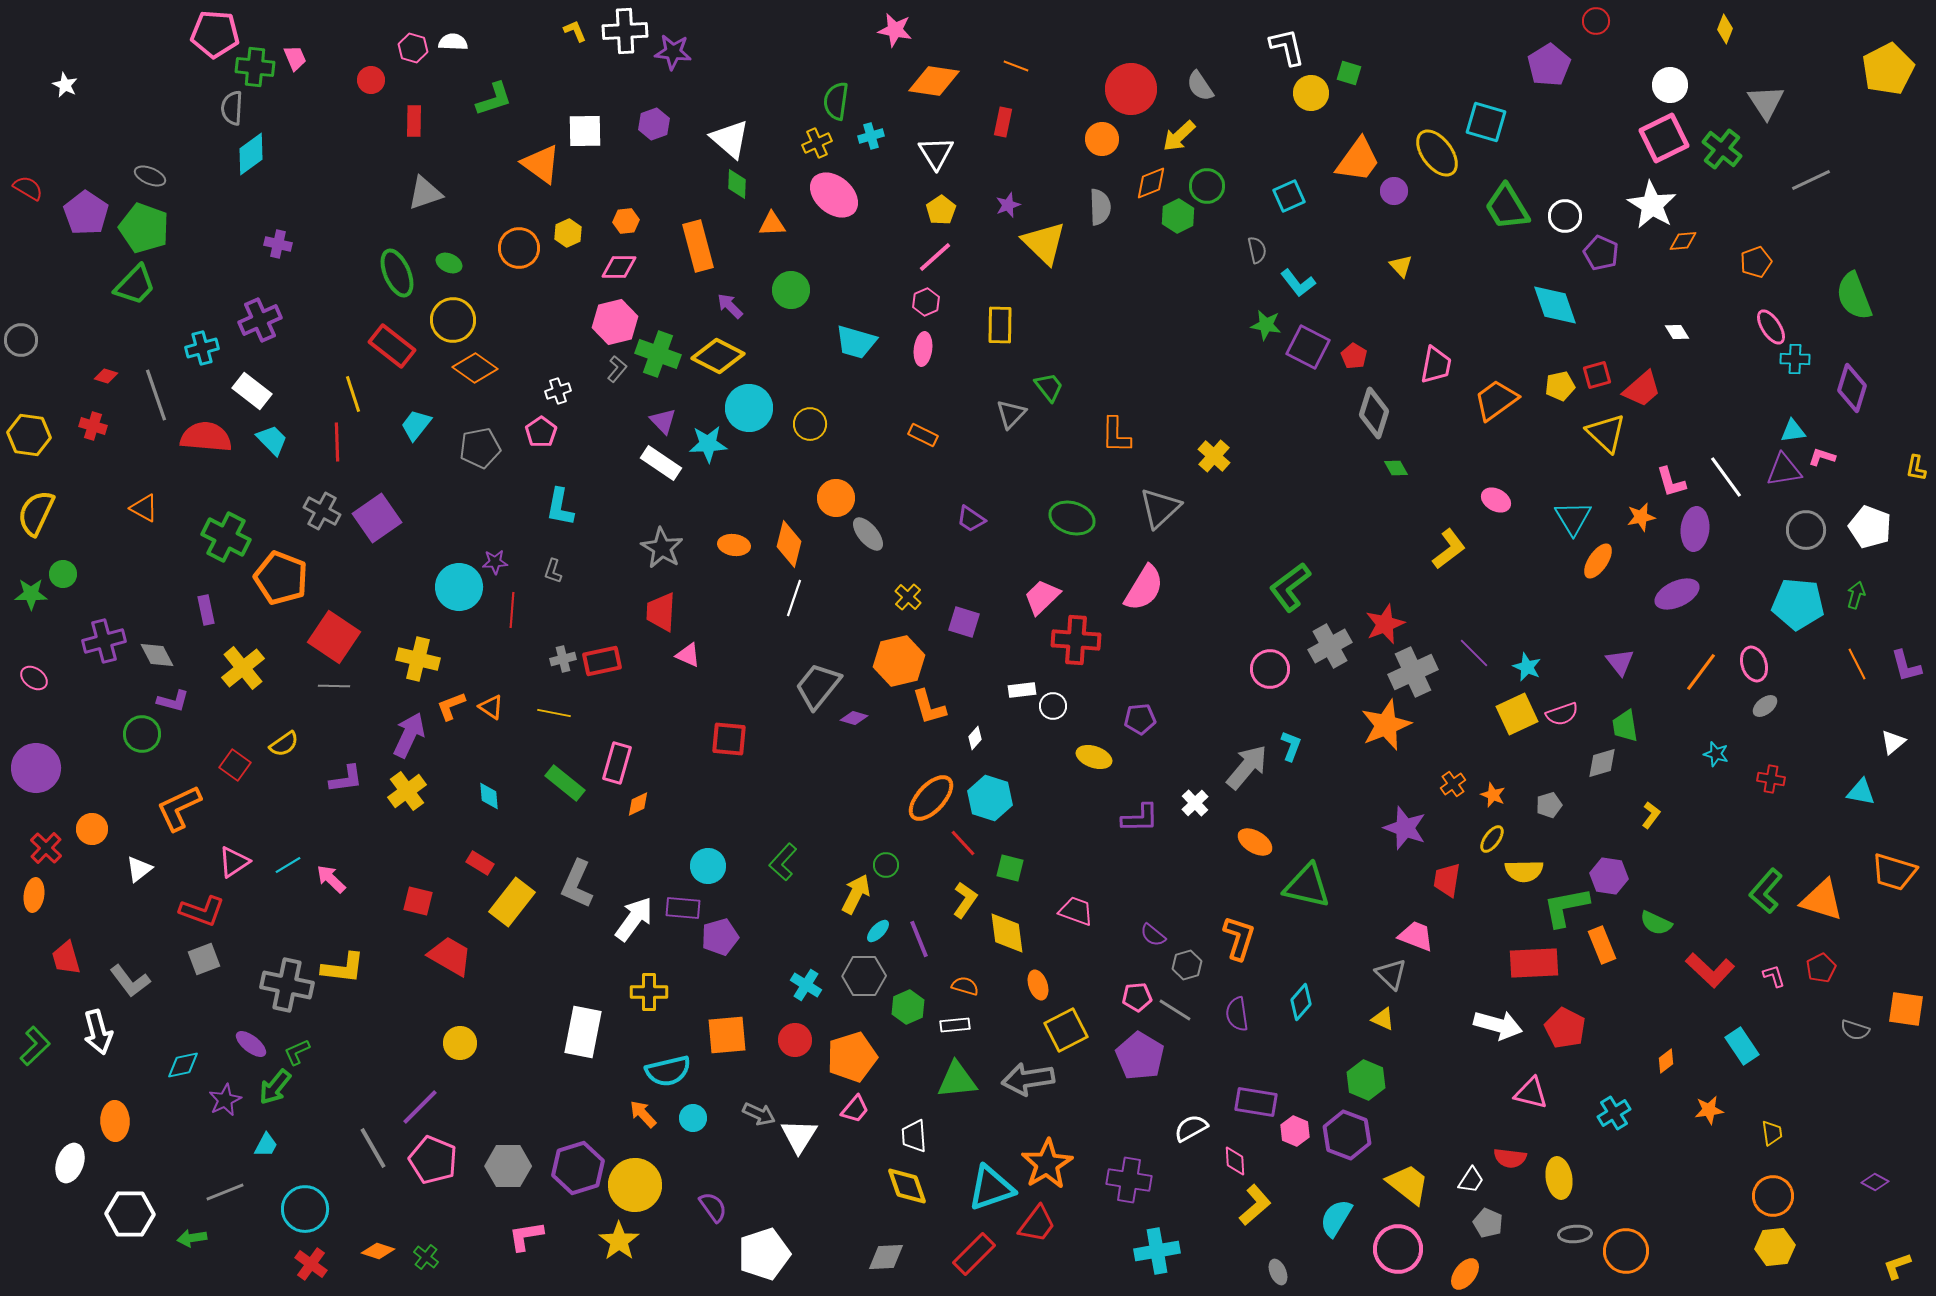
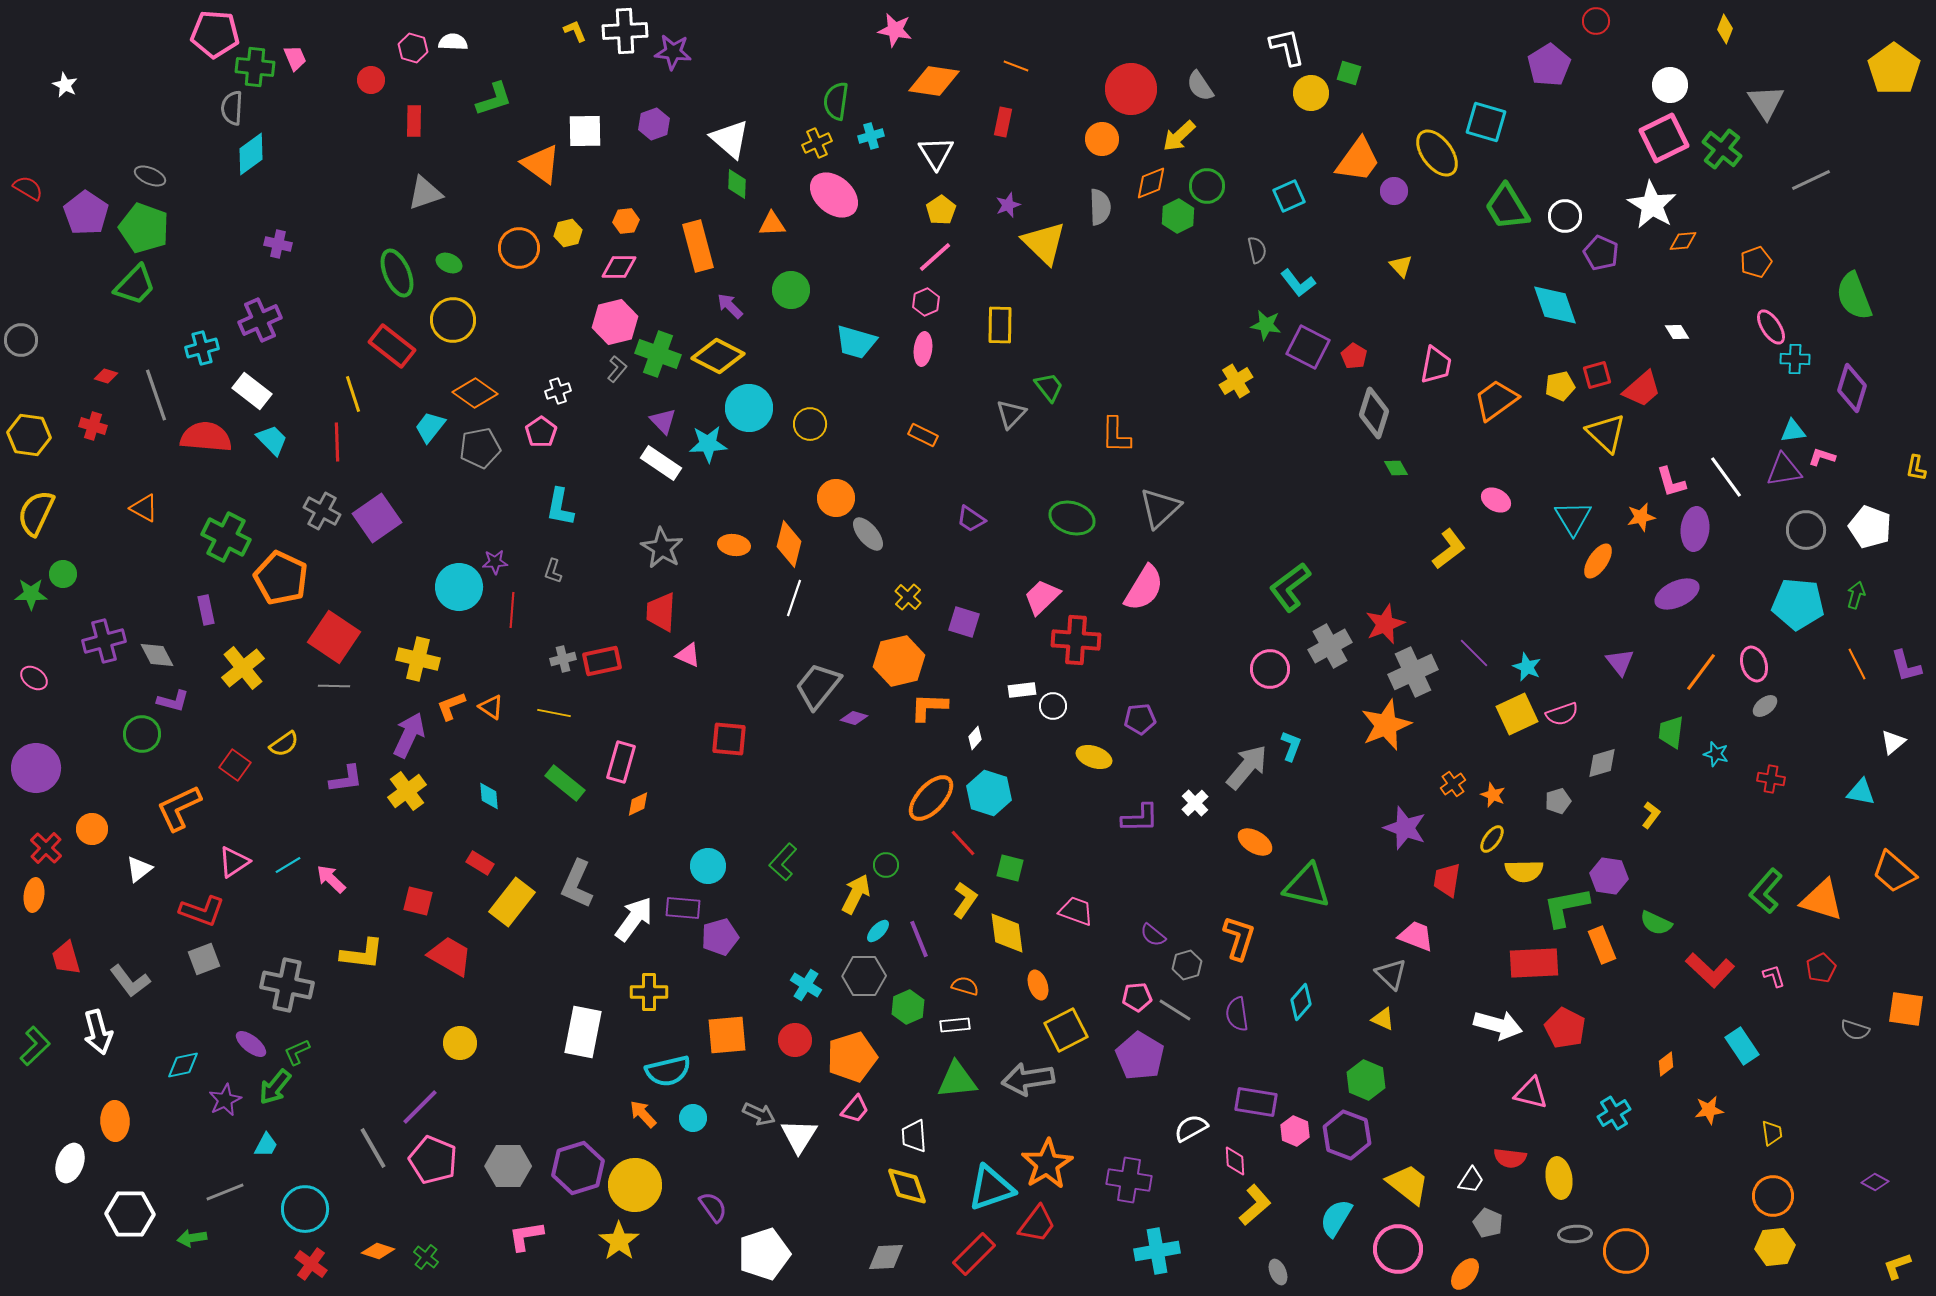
yellow pentagon at (1888, 69): moved 6 px right; rotated 9 degrees counterclockwise
yellow hexagon at (568, 233): rotated 12 degrees clockwise
orange diamond at (475, 368): moved 25 px down
cyan trapezoid at (416, 425): moved 14 px right, 2 px down
yellow cross at (1214, 456): moved 22 px right, 75 px up; rotated 16 degrees clockwise
orange pentagon at (281, 578): rotated 4 degrees clockwise
orange L-shape at (929, 707): rotated 108 degrees clockwise
green trapezoid at (1625, 726): moved 46 px right, 6 px down; rotated 16 degrees clockwise
pink rectangle at (617, 763): moved 4 px right, 1 px up
cyan hexagon at (990, 798): moved 1 px left, 5 px up
gray pentagon at (1549, 805): moved 9 px right, 4 px up
orange trapezoid at (1894, 872): rotated 24 degrees clockwise
yellow L-shape at (343, 968): moved 19 px right, 14 px up
orange diamond at (1666, 1061): moved 3 px down
